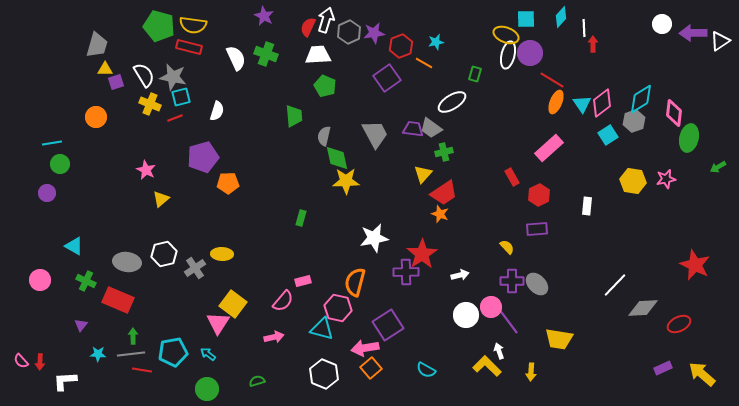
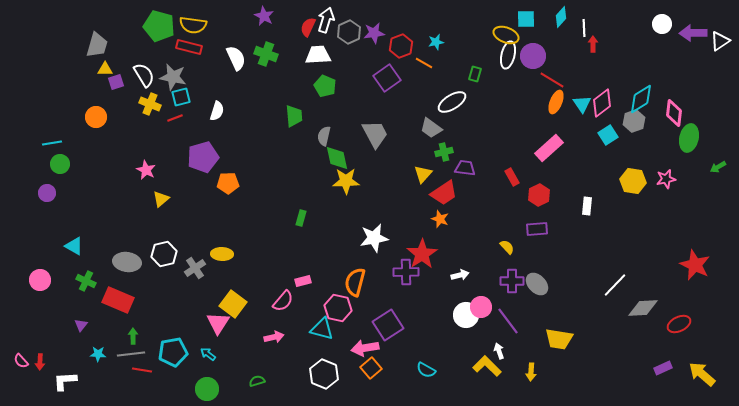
purple circle at (530, 53): moved 3 px right, 3 px down
purple trapezoid at (413, 129): moved 52 px right, 39 px down
orange star at (440, 214): moved 5 px down
pink circle at (491, 307): moved 10 px left
